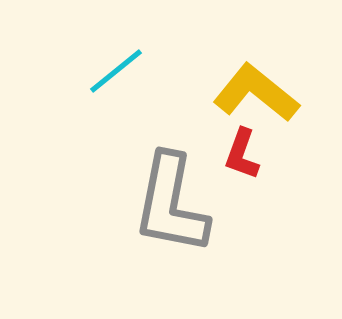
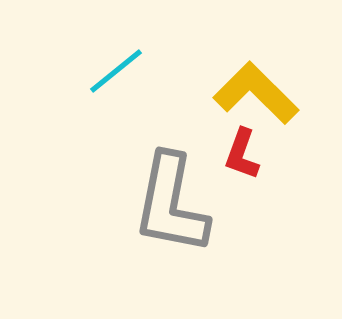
yellow L-shape: rotated 6 degrees clockwise
